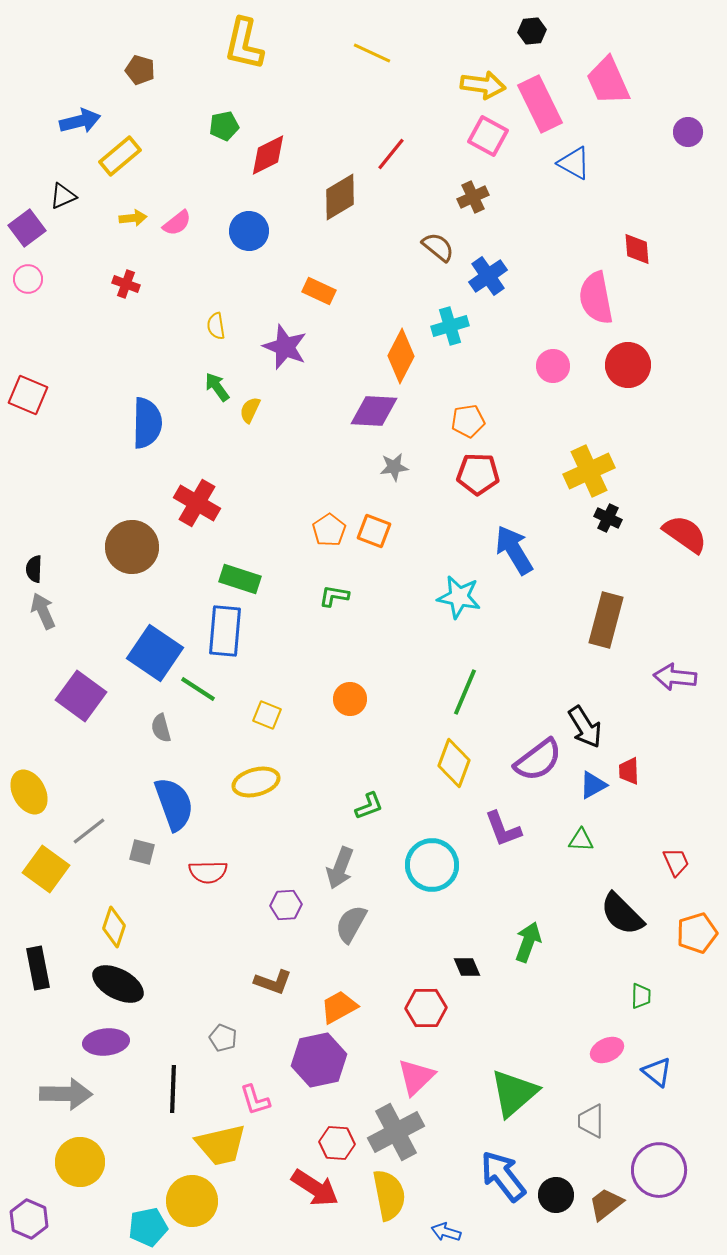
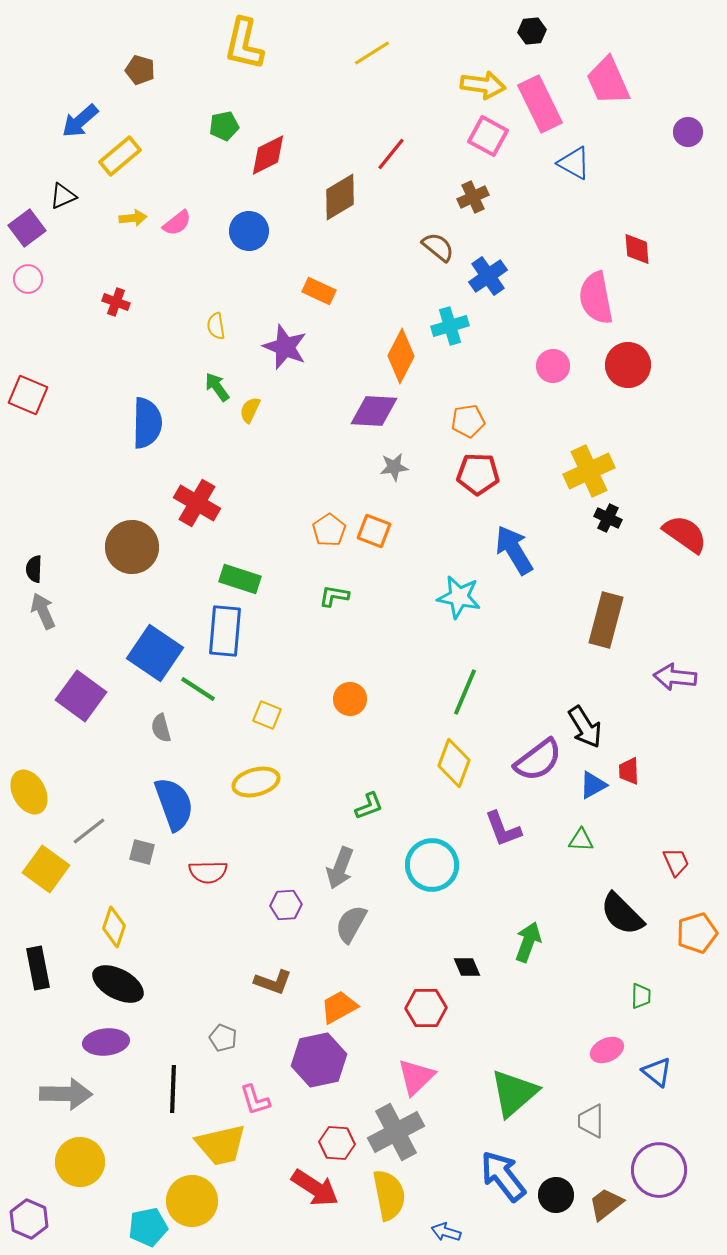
yellow line at (372, 53): rotated 57 degrees counterclockwise
blue arrow at (80, 121): rotated 153 degrees clockwise
red cross at (126, 284): moved 10 px left, 18 px down
